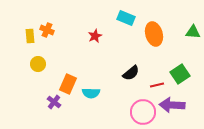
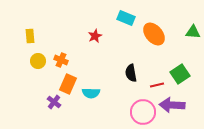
orange cross: moved 14 px right, 30 px down
orange ellipse: rotated 25 degrees counterclockwise
yellow circle: moved 3 px up
black semicircle: rotated 120 degrees clockwise
